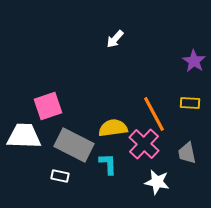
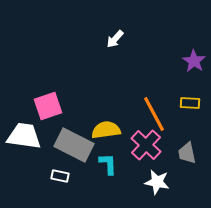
yellow semicircle: moved 7 px left, 2 px down
white trapezoid: rotated 6 degrees clockwise
pink cross: moved 2 px right, 1 px down
